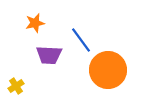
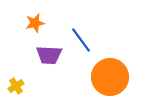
orange circle: moved 2 px right, 7 px down
